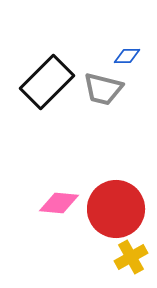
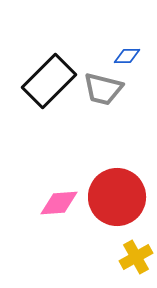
black rectangle: moved 2 px right, 1 px up
pink diamond: rotated 9 degrees counterclockwise
red circle: moved 1 px right, 12 px up
yellow cross: moved 5 px right
